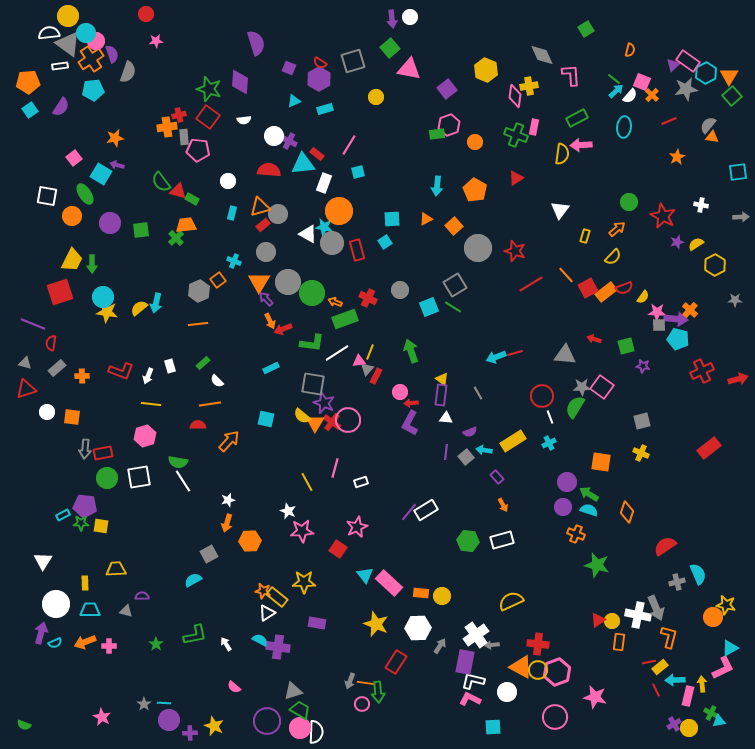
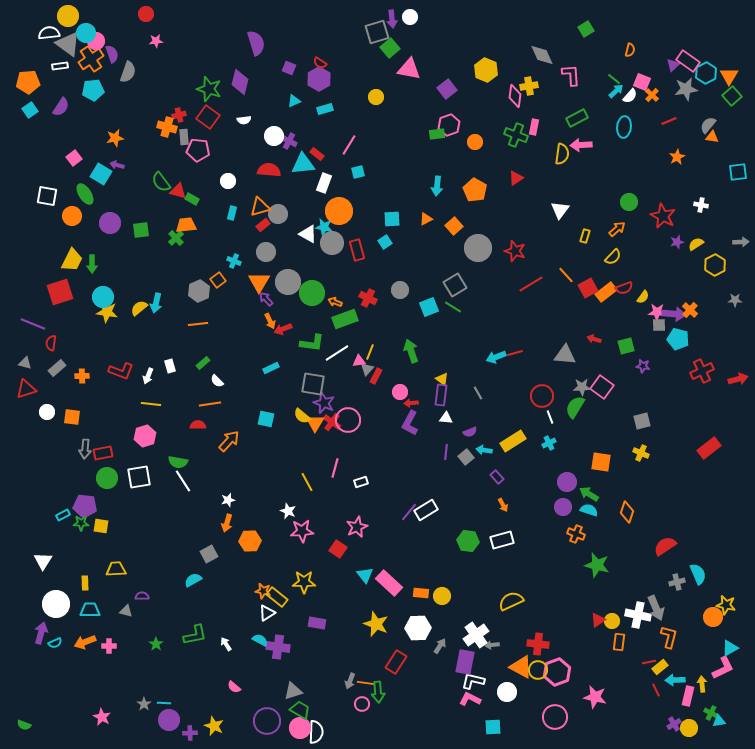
gray square at (353, 61): moved 24 px right, 29 px up
purple diamond at (240, 82): rotated 10 degrees clockwise
orange cross at (167, 127): rotated 24 degrees clockwise
gray arrow at (741, 217): moved 25 px down
purple arrow at (676, 319): moved 2 px left, 5 px up
